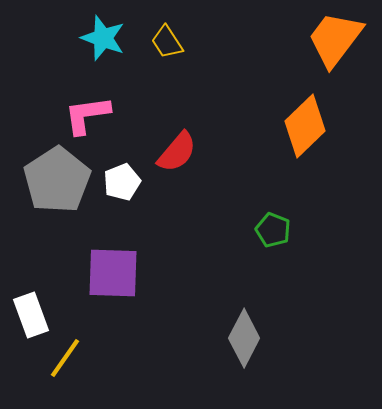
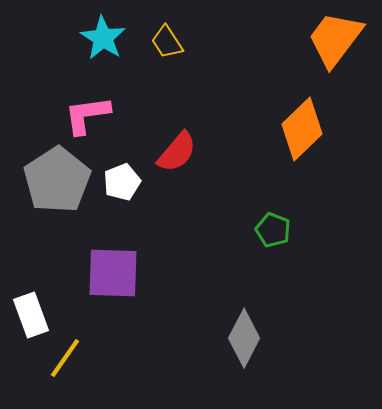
cyan star: rotated 12 degrees clockwise
orange diamond: moved 3 px left, 3 px down
